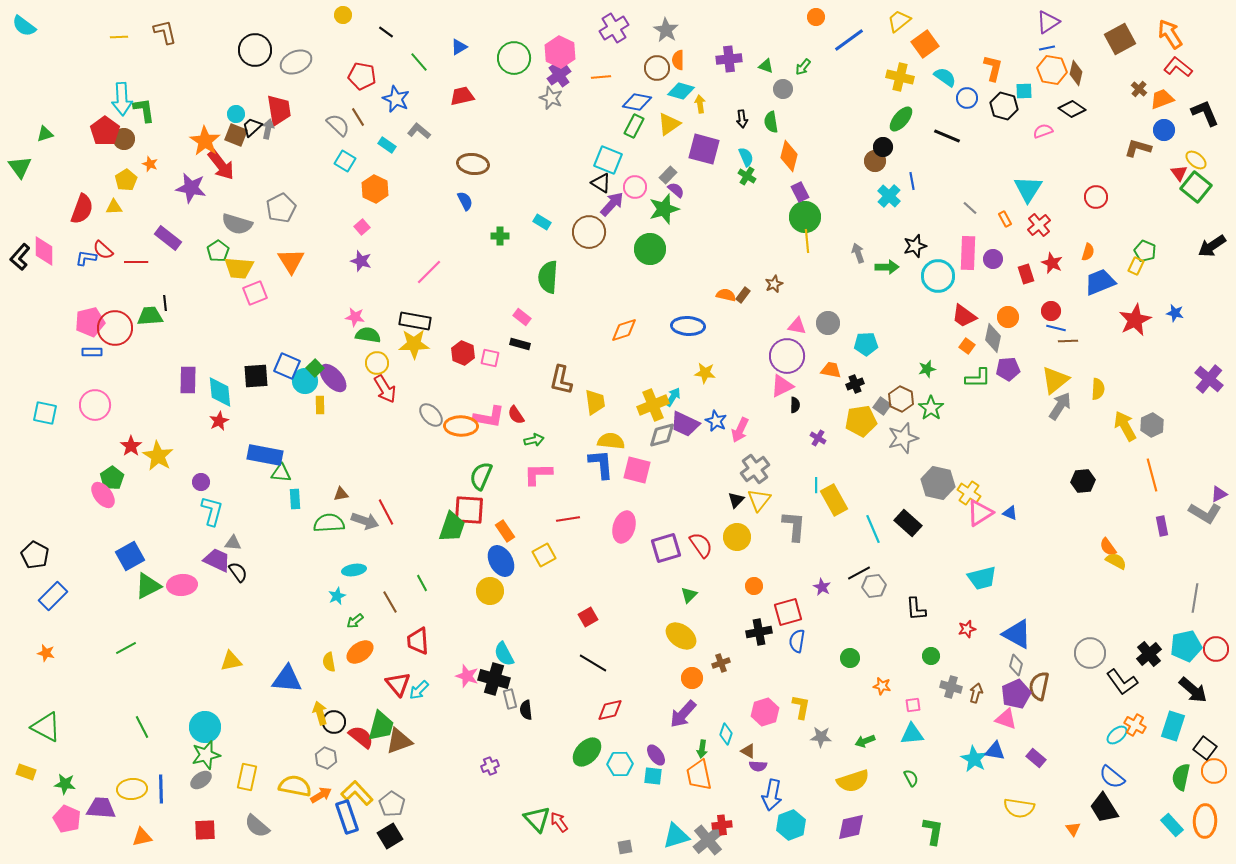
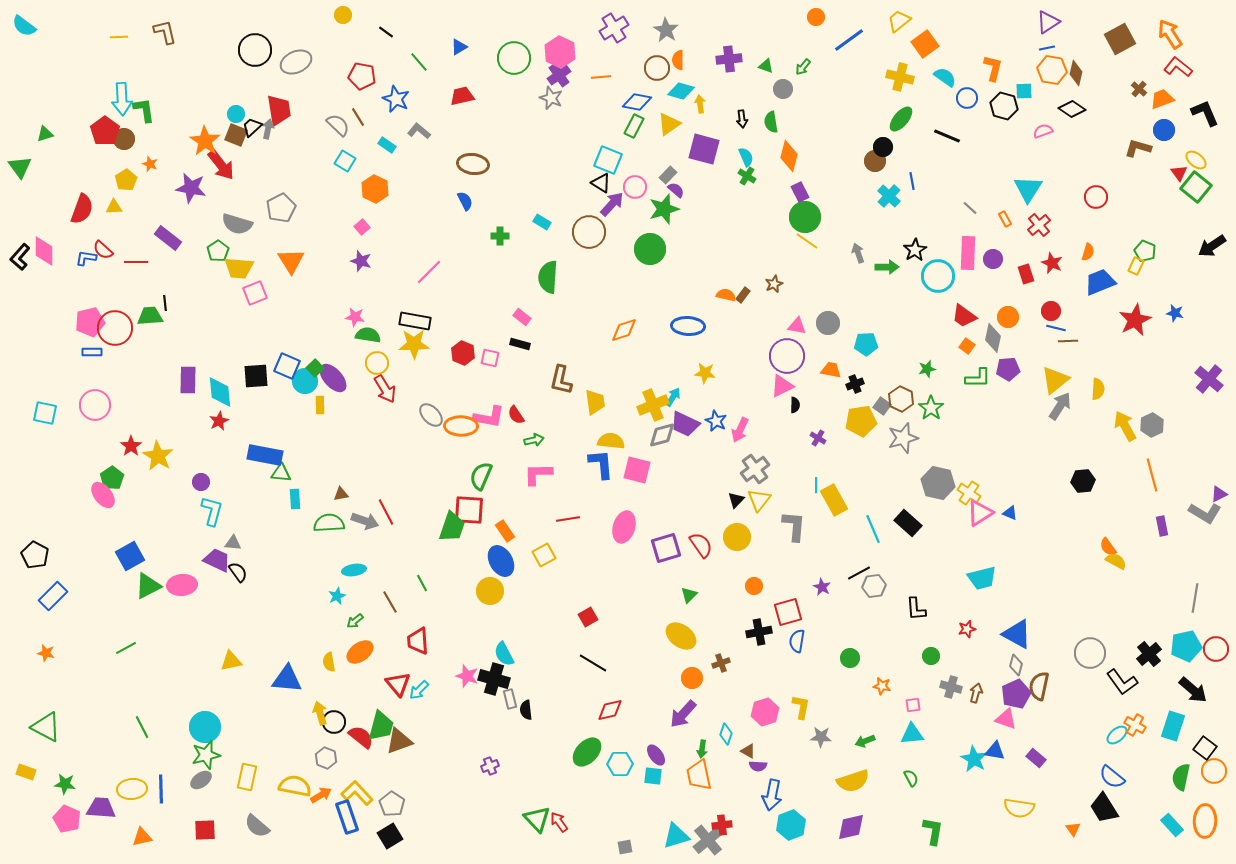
yellow line at (807, 241): rotated 50 degrees counterclockwise
black star at (915, 246): moved 4 px down; rotated 15 degrees counterclockwise
